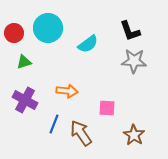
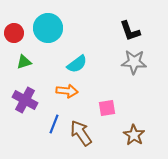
cyan semicircle: moved 11 px left, 20 px down
gray star: moved 1 px down
pink square: rotated 12 degrees counterclockwise
